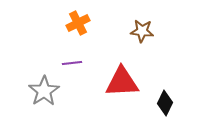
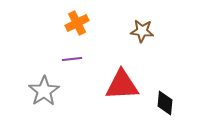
orange cross: moved 1 px left
purple line: moved 4 px up
red triangle: moved 3 px down
black diamond: rotated 20 degrees counterclockwise
